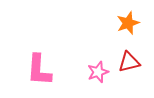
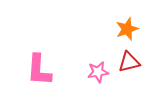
orange star: moved 1 px left, 6 px down
pink star: rotated 10 degrees clockwise
